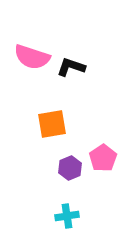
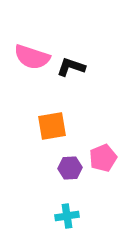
orange square: moved 2 px down
pink pentagon: rotated 12 degrees clockwise
purple hexagon: rotated 20 degrees clockwise
